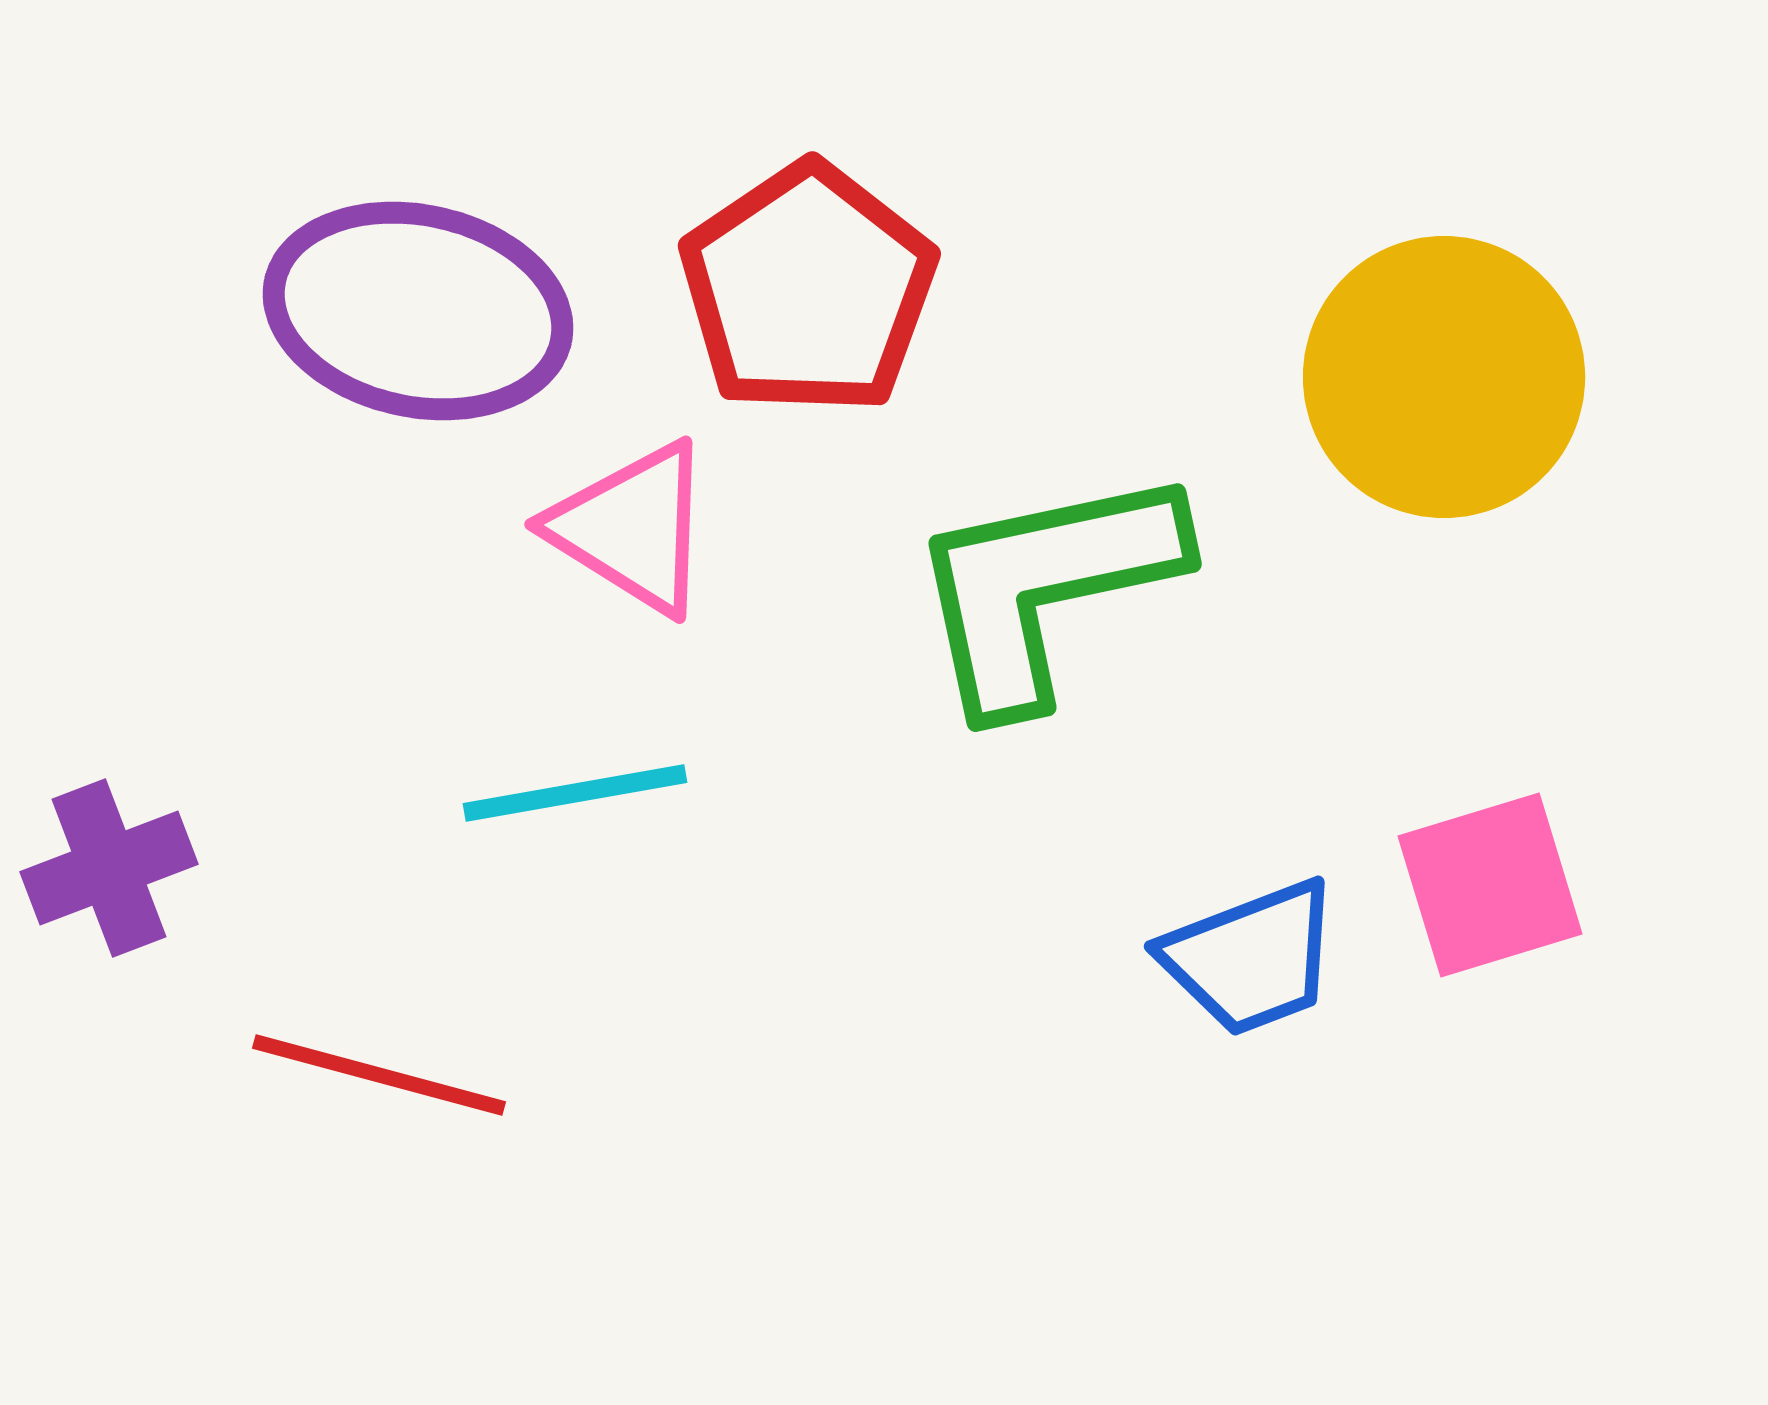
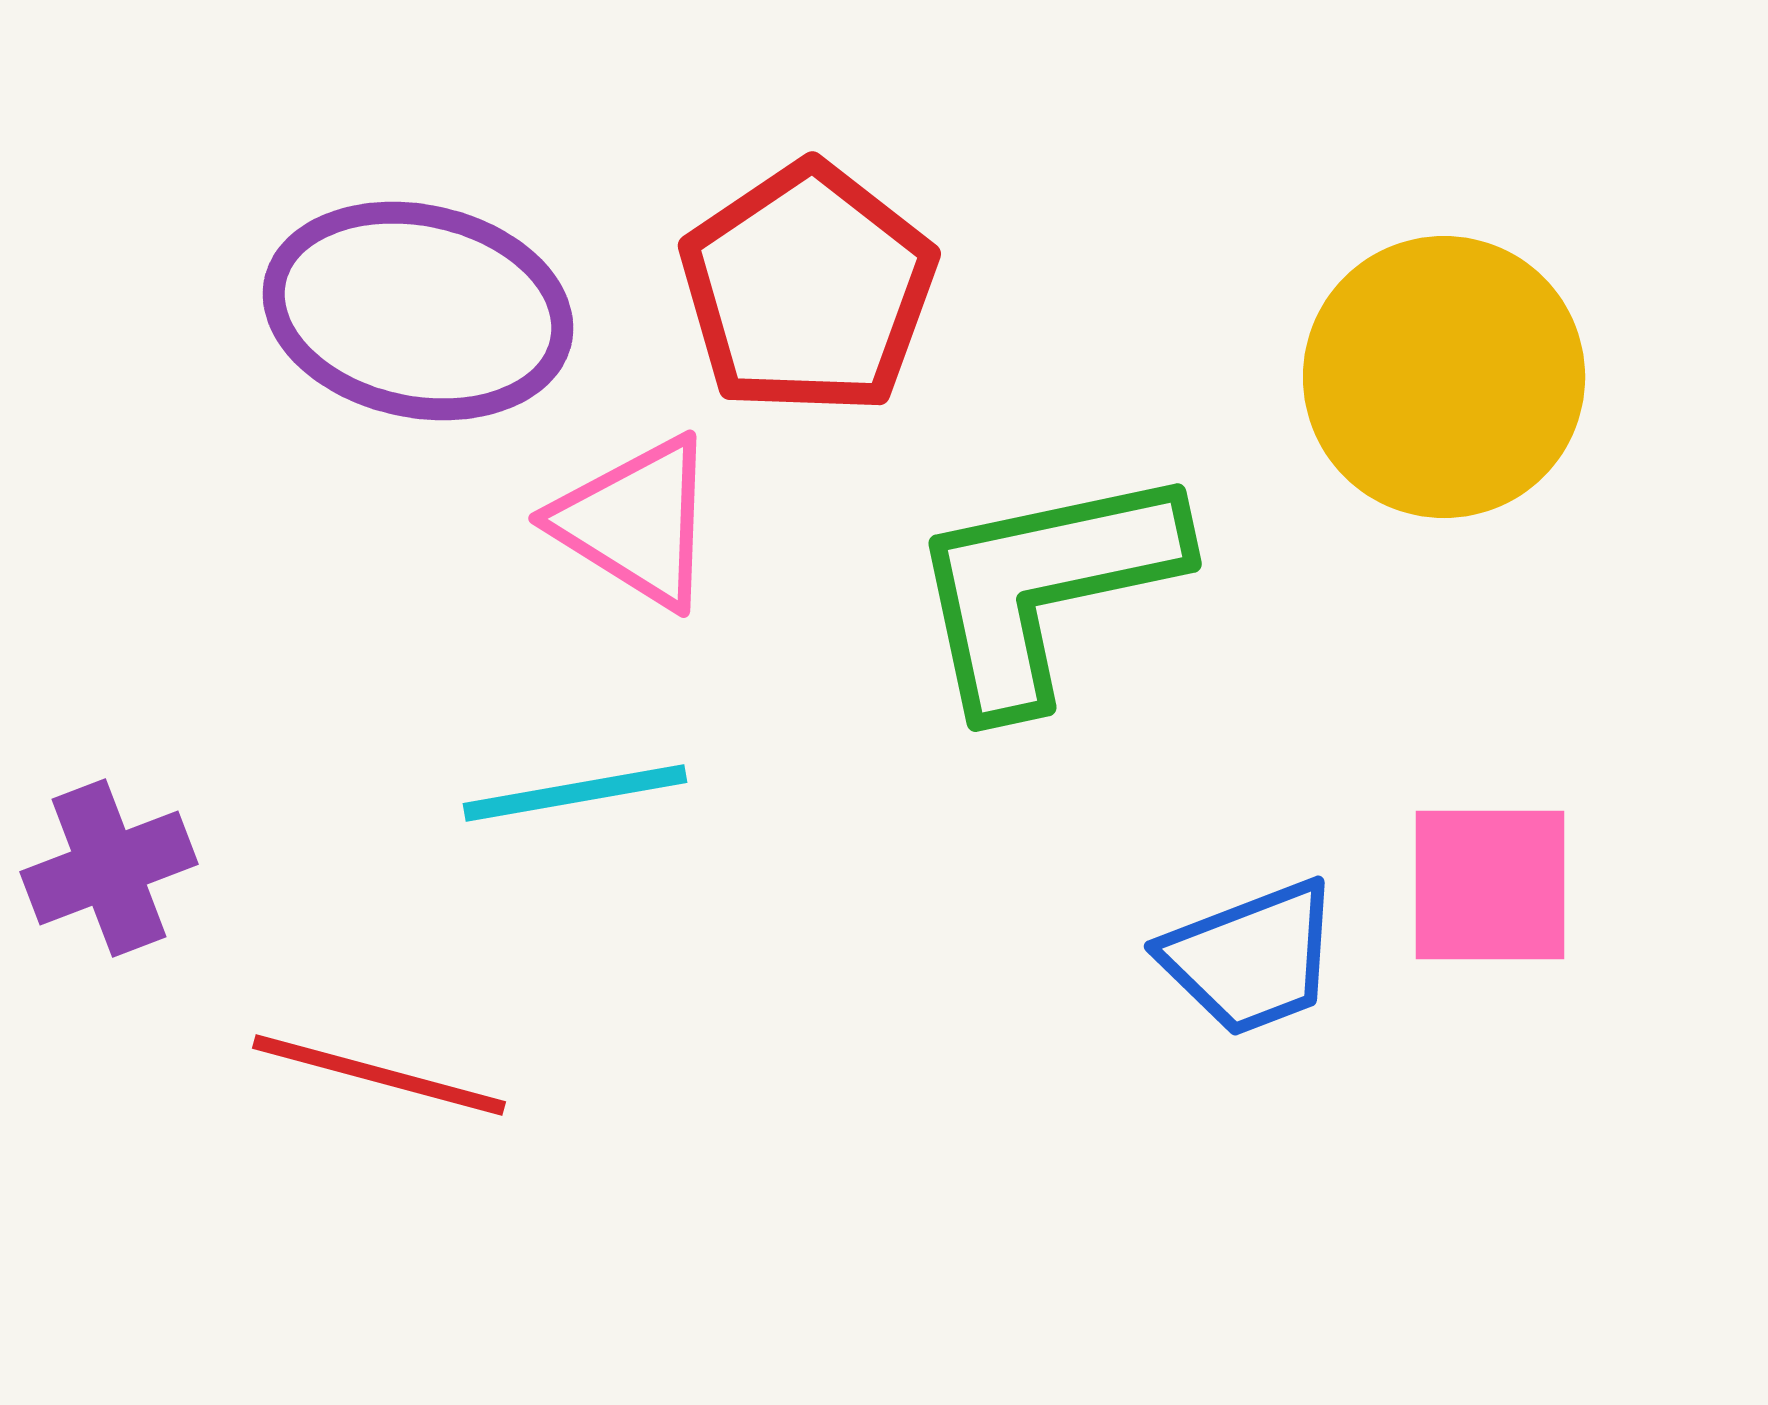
pink triangle: moved 4 px right, 6 px up
pink square: rotated 17 degrees clockwise
